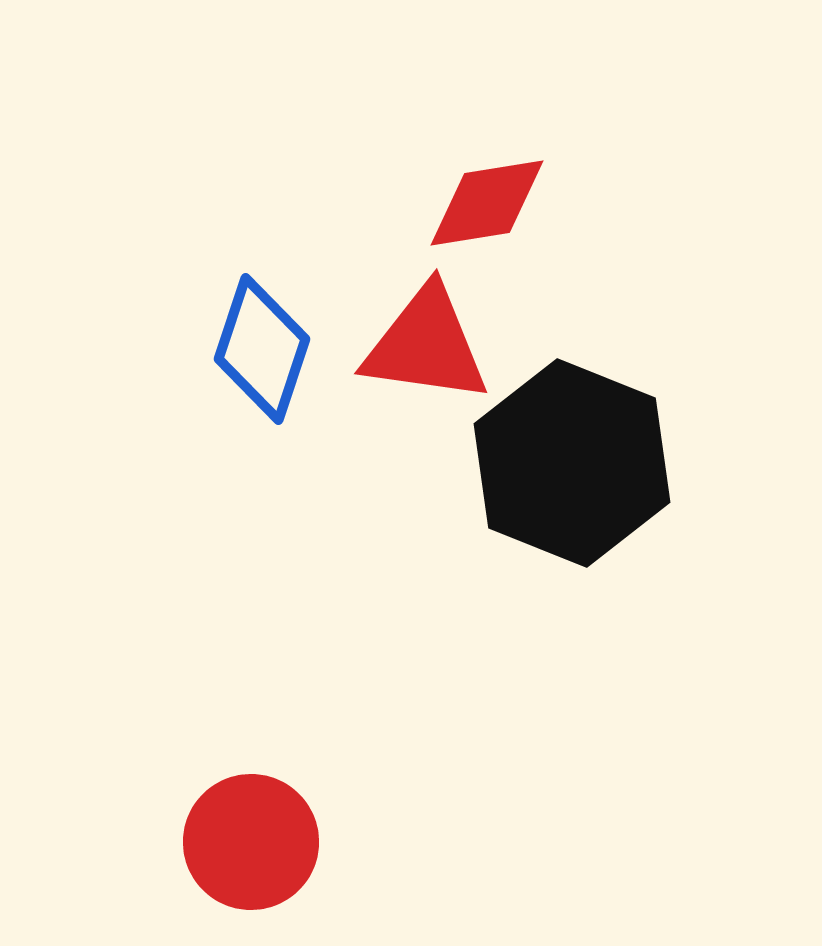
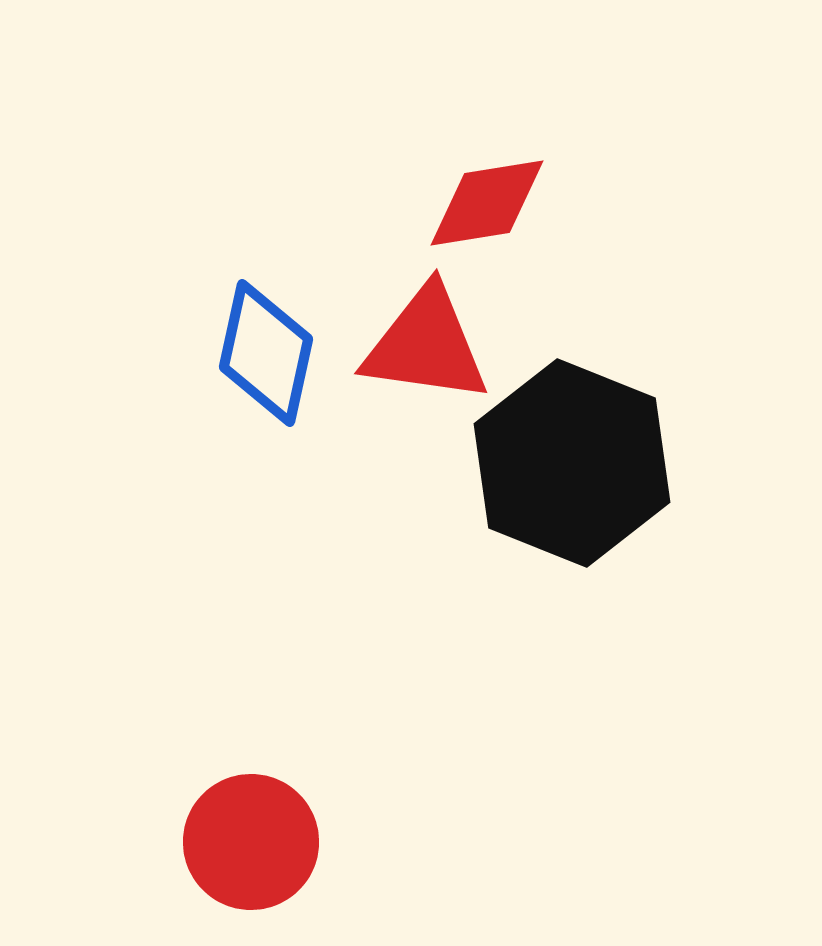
blue diamond: moved 4 px right, 4 px down; rotated 6 degrees counterclockwise
